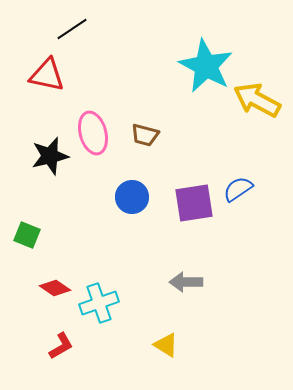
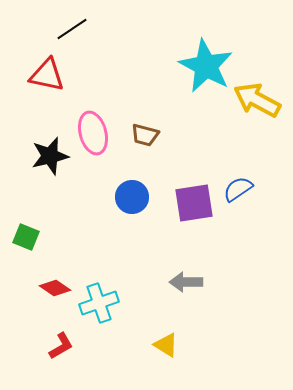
green square: moved 1 px left, 2 px down
